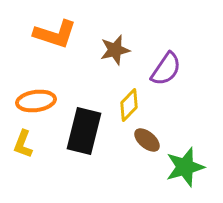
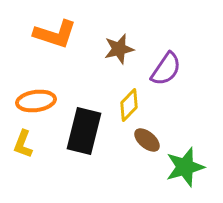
brown star: moved 4 px right, 1 px up
